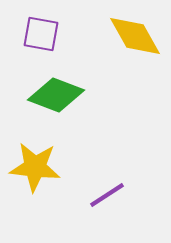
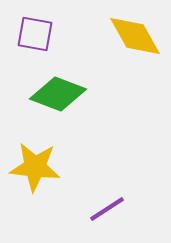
purple square: moved 6 px left
green diamond: moved 2 px right, 1 px up
purple line: moved 14 px down
